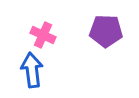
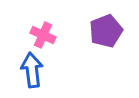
purple pentagon: rotated 24 degrees counterclockwise
